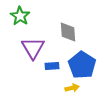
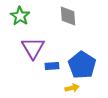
gray diamond: moved 16 px up
